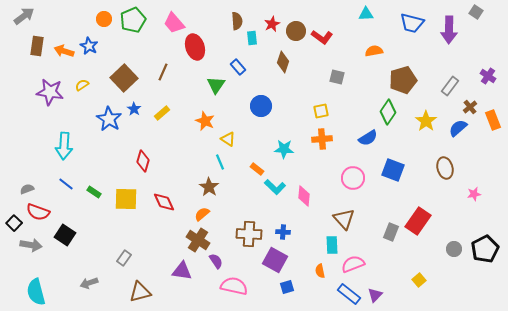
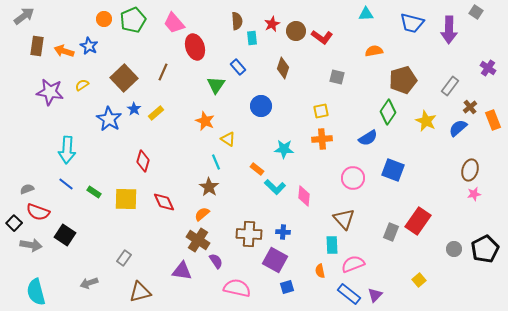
brown diamond at (283, 62): moved 6 px down
purple cross at (488, 76): moved 8 px up
yellow rectangle at (162, 113): moved 6 px left
yellow star at (426, 121): rotated 10 degrees counterclockwise
cyan arrow at (64, 146): moved 3 px right, 4 px down
cyan line at (220, 162): moved 4 px left
brown ellipse at (445, 168): moved 25 px right, 2 px down; rotated 30 degrees clockwise
pink semicircle at (234, 286): moved 3 px right, 2 px down
